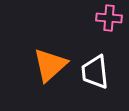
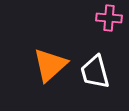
white trapezoid: rotated 9 degrees counterclockwise
